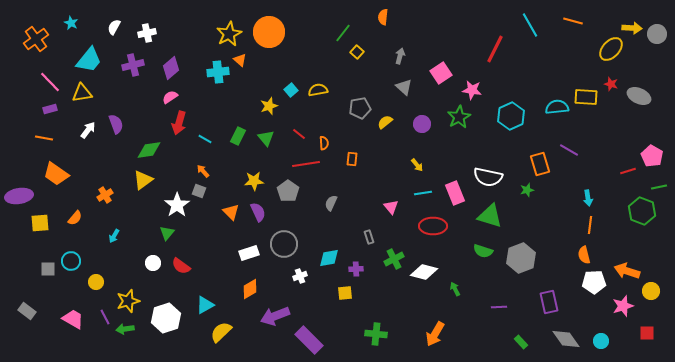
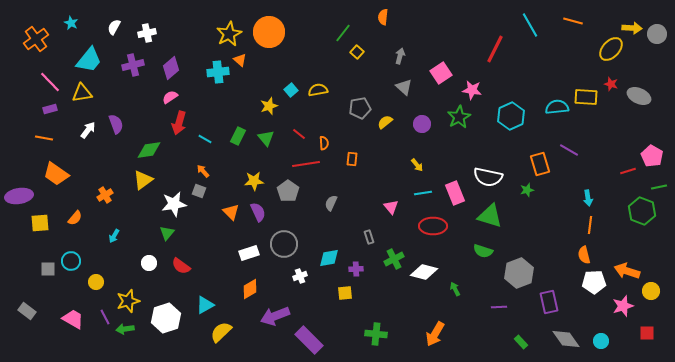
white star at (177, 205): moved 3 px left, 1 px up; rotated 25 degrees clockwise
gray hexagon at (521, 258): moved 2 px left, 15 px down
white circle at (153, 263): moved 4 px left
